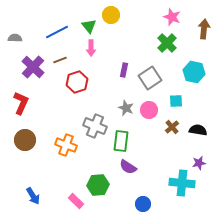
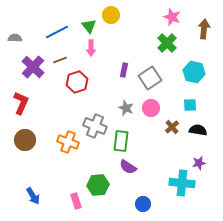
cyan square: moved 14 px right, 4 px down
pink circle: moved 2 px right, 2 px up
orange cross: moved 2 px right, 3 px up
pink rectangle: rotated 28 degrees clockwise
